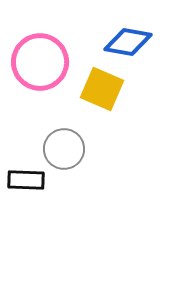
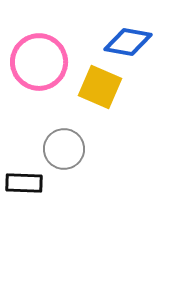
pink circle: moved 1 px left
yellow square: moved 2 px left, 2 px up
black rectangle: moved 2 px left, 3 px down
